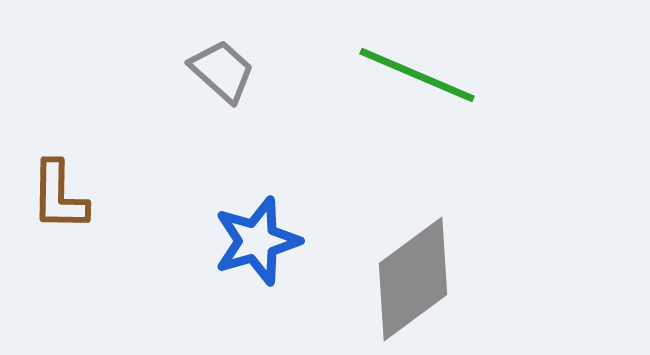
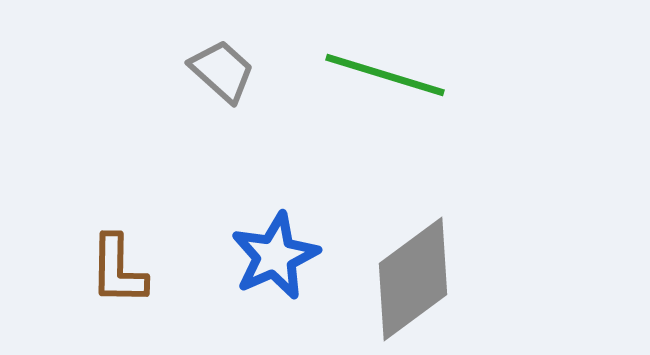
green line: moved 32 px left; rotated 6 degrees counterclockwise
brown L-shape: moved 59 px right, 74 px down
blue star: moved 18 px right, 15 px down; rotated 8 degrees counterclockwise
